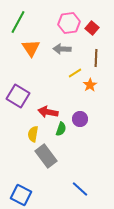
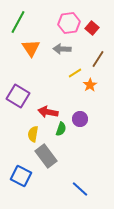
brown line: moved 2 px right, 1 px down; rotated 30 degrees clockwise
blue square: moved 19 px up
